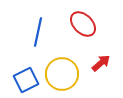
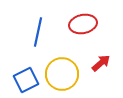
red ellipse: rotated 56 degrees counterclockwise
